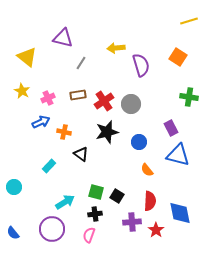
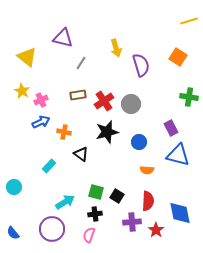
yellow arrow: rotated 102 degrees counterclockwise
pink cross: moved 7 px left, 2 px down
orange semicircle: rotated 48 degrees counterclockwise
red semicircle: moved 2 px left
